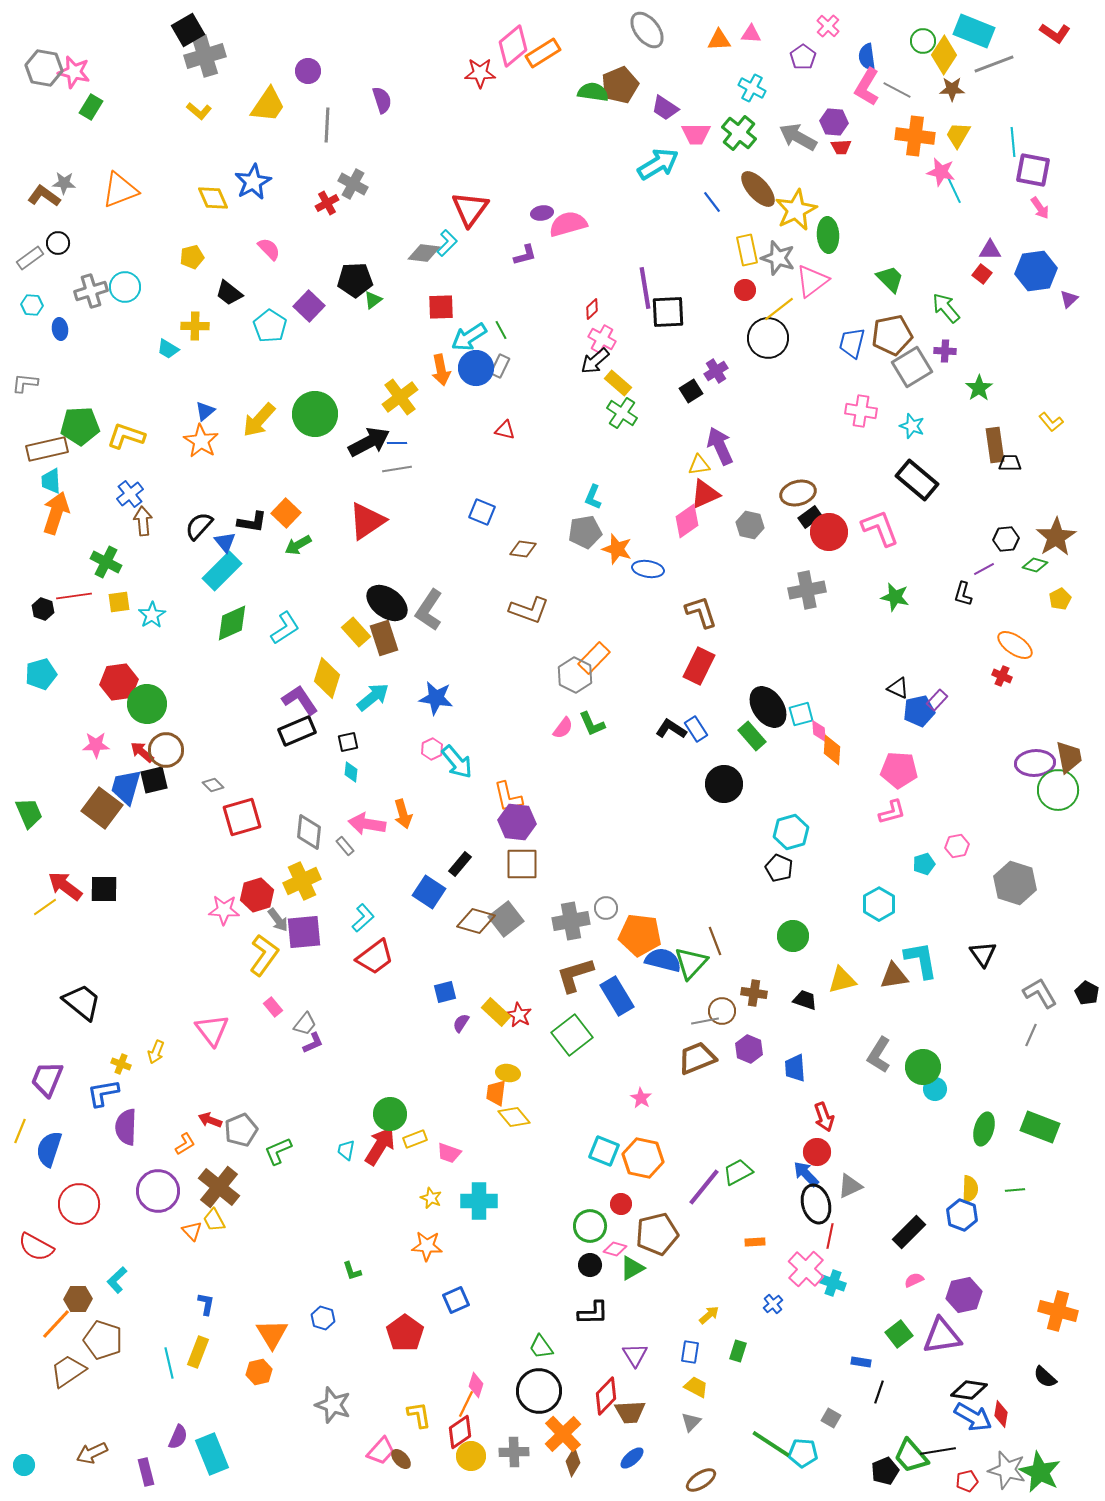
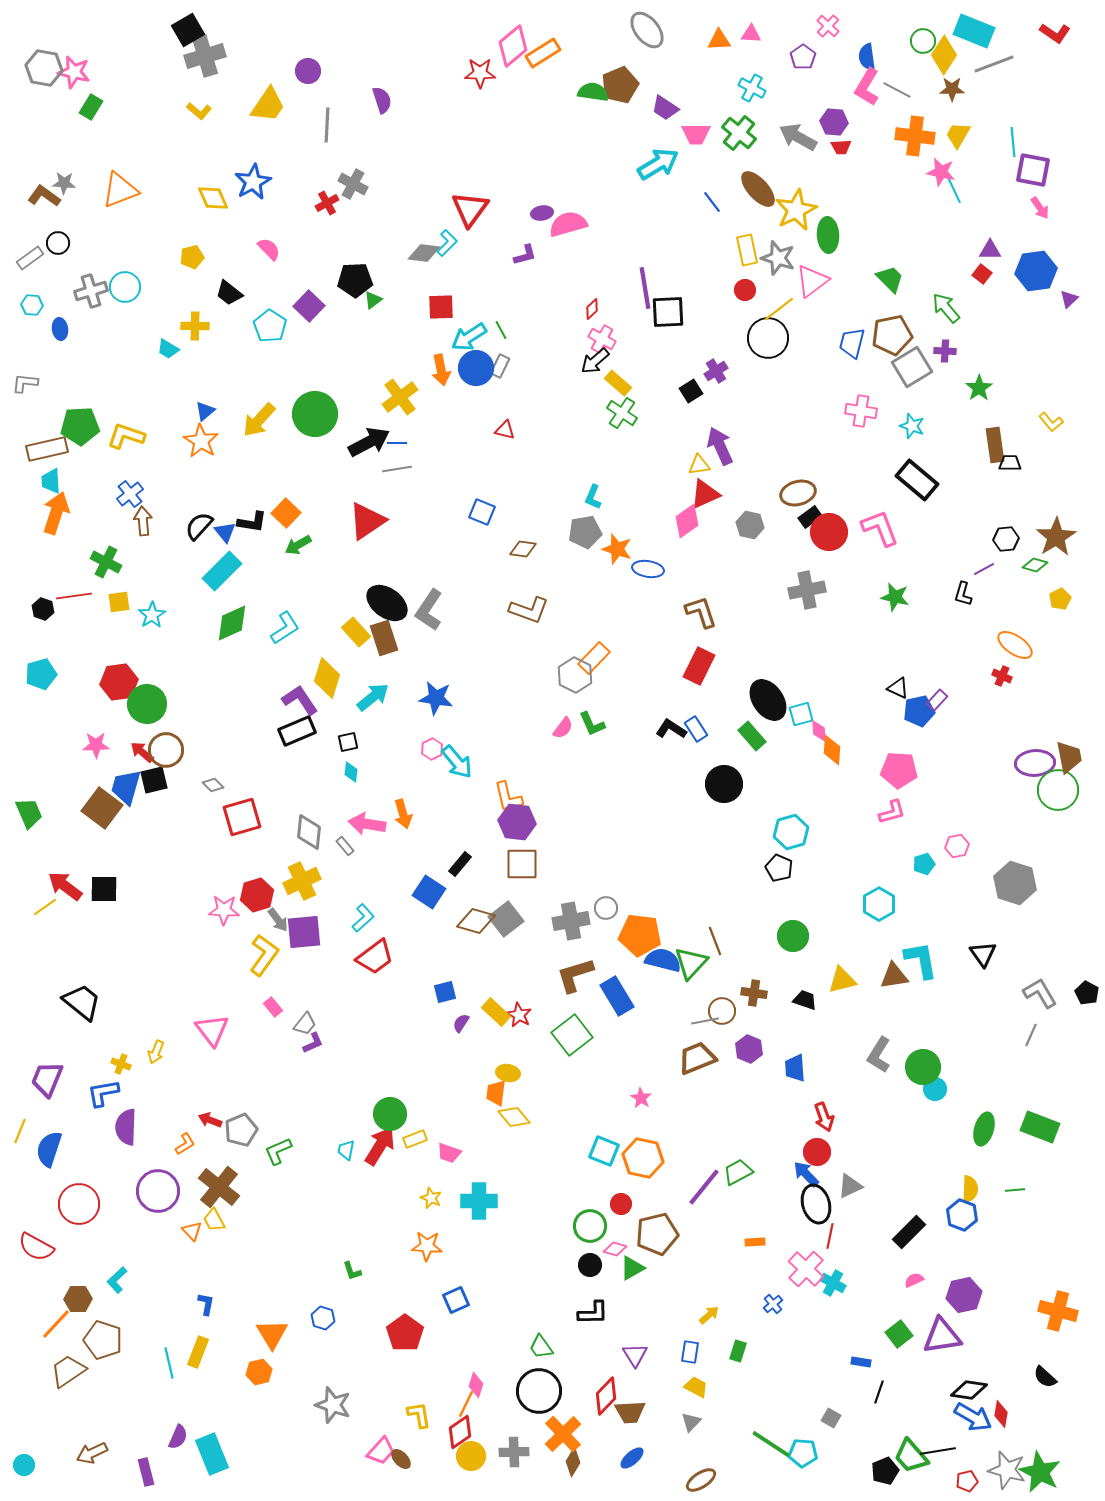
blue triangle at (225, 542): moved 10 px up
black ellipse at (768, 707): moved 7 px up
cyan cross at (833, 1283): rotated 10 degrees clockwise
